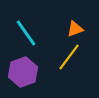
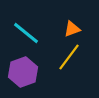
orange triangle: moved 3 px left
cyan line: rotated 16 degrees counterclockwise
